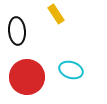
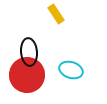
black ellipse: moved 12 px right, 21 px down
red circle: moved 2 px up
